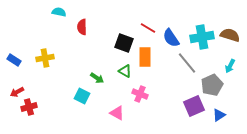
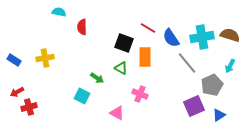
green triangle: moved 4 px left, 3 px up
